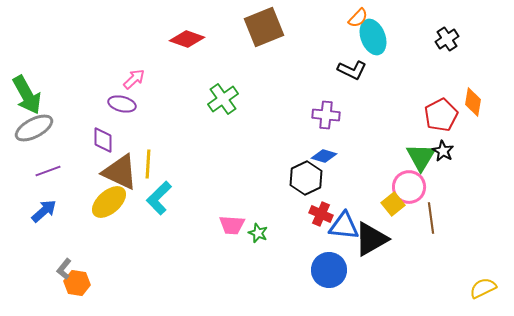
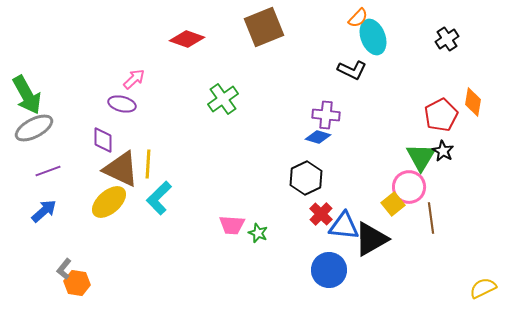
blue diamond: moved 6 px left, 19 px up
brown triangle: moved 1 px right, 3 px up
red cross: rotated 20 degrees clockwise
